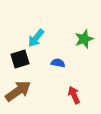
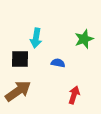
cyan arrow: rotated 30 degrees counterclockwise
black square: rotated 18 degrees clockwise
red arrow: rotated 42 degrees clockwise
